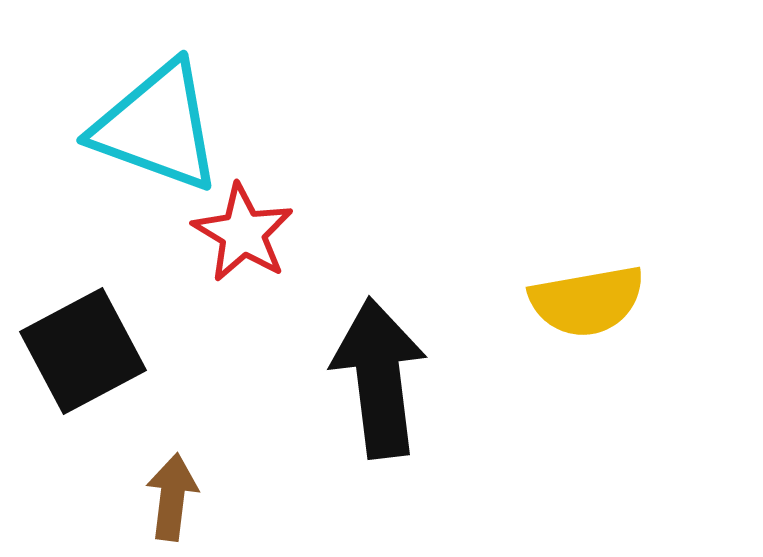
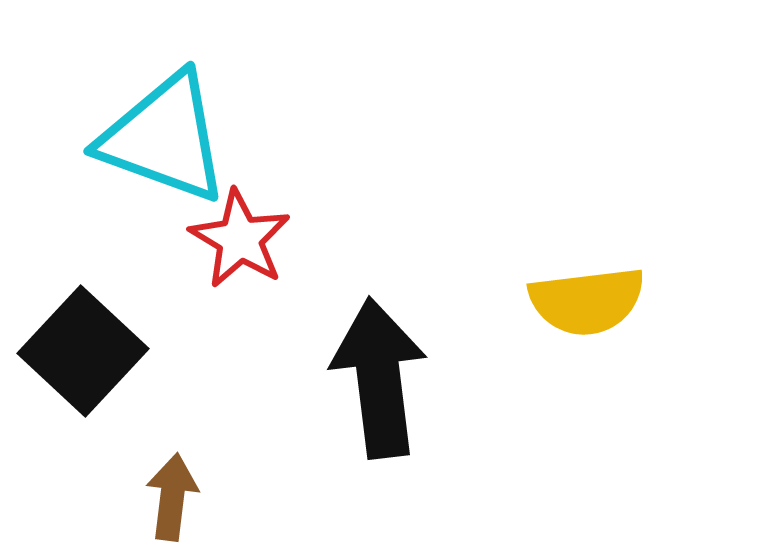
cyan triangle: moved 7 px right, 11 px down
red star: moved 3 px left, 6 px down
yellow semicircle: rotated 3 degrees clockwise
black square: rotated 19 degrees counterclockwise
